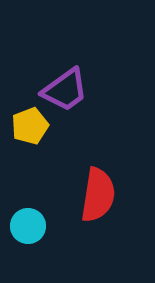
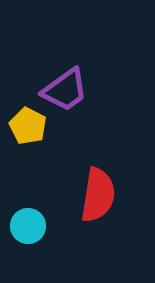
yellow pentagon: moved 2 px left; rotated 24 degrees counterclockwise
